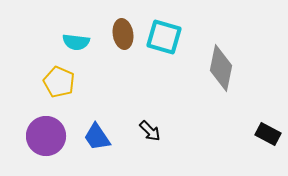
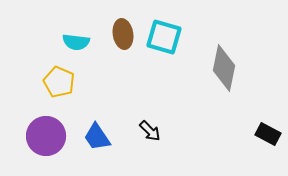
gray diamond: moved 3 px right
